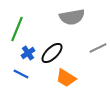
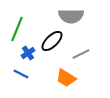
gray semicircle: moved 1 px left, 1 px up; rotated 10 degrees clockwise
gray line: moved 17 px left, 6 px down
black ellipse: moved 12 px up
